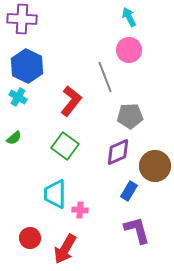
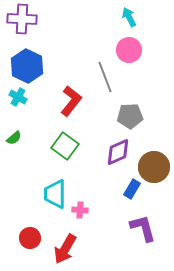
brown circle: moved 1 px left, 1 px down
blue rectangle: moved 3 px right, 2 px up
purple L-shape: moved 6 px right, 2 px up
